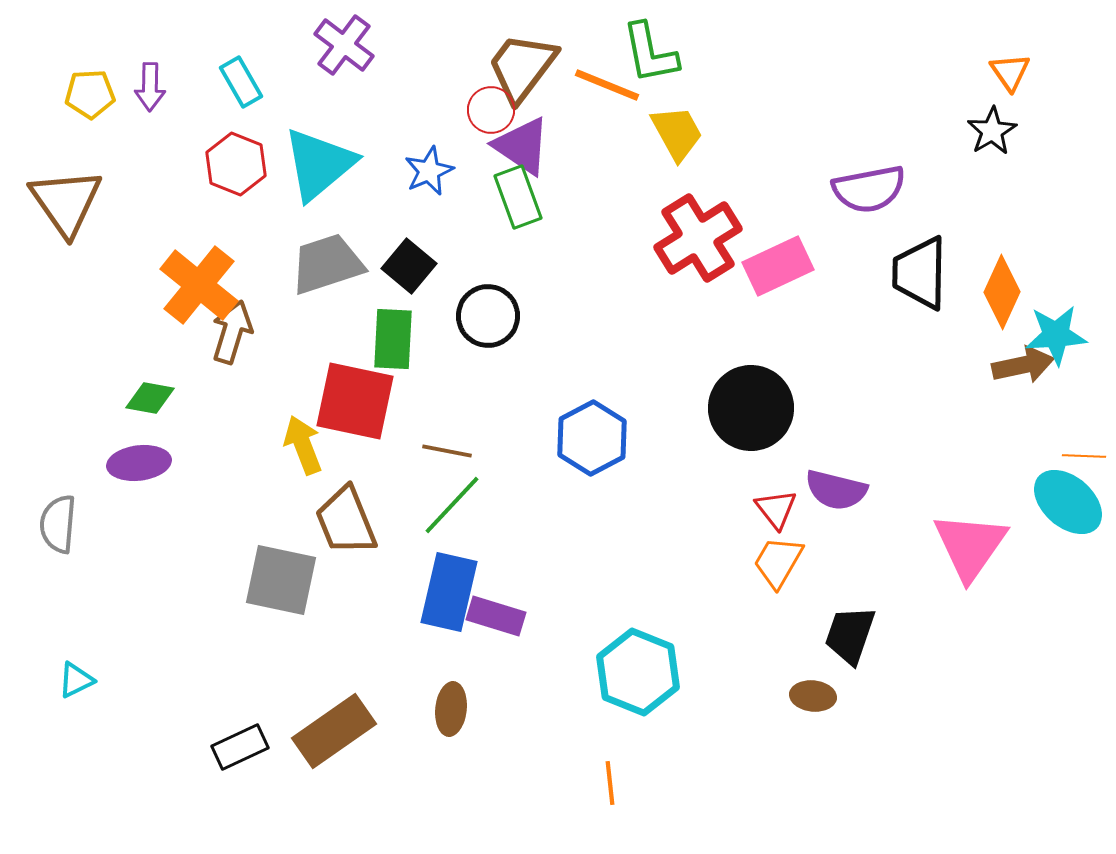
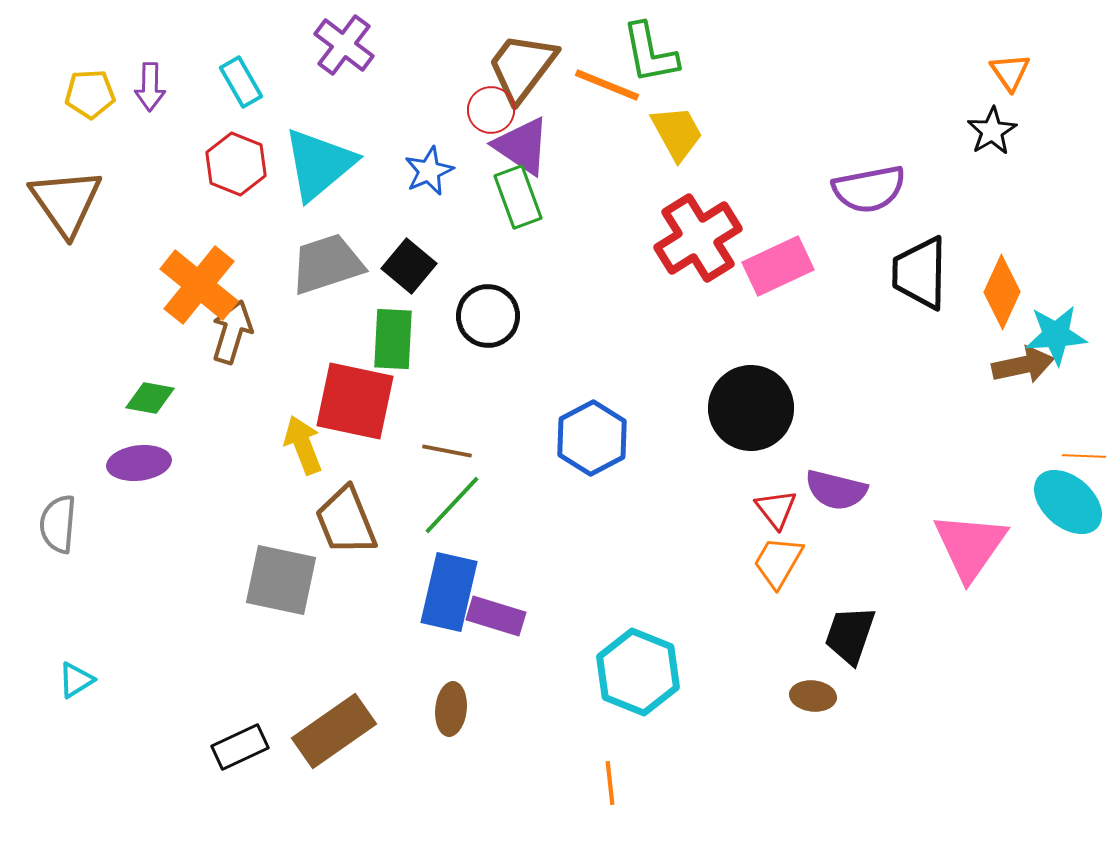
cyan triangle at (76, 680): rotated 6 degrees counterclockwise
